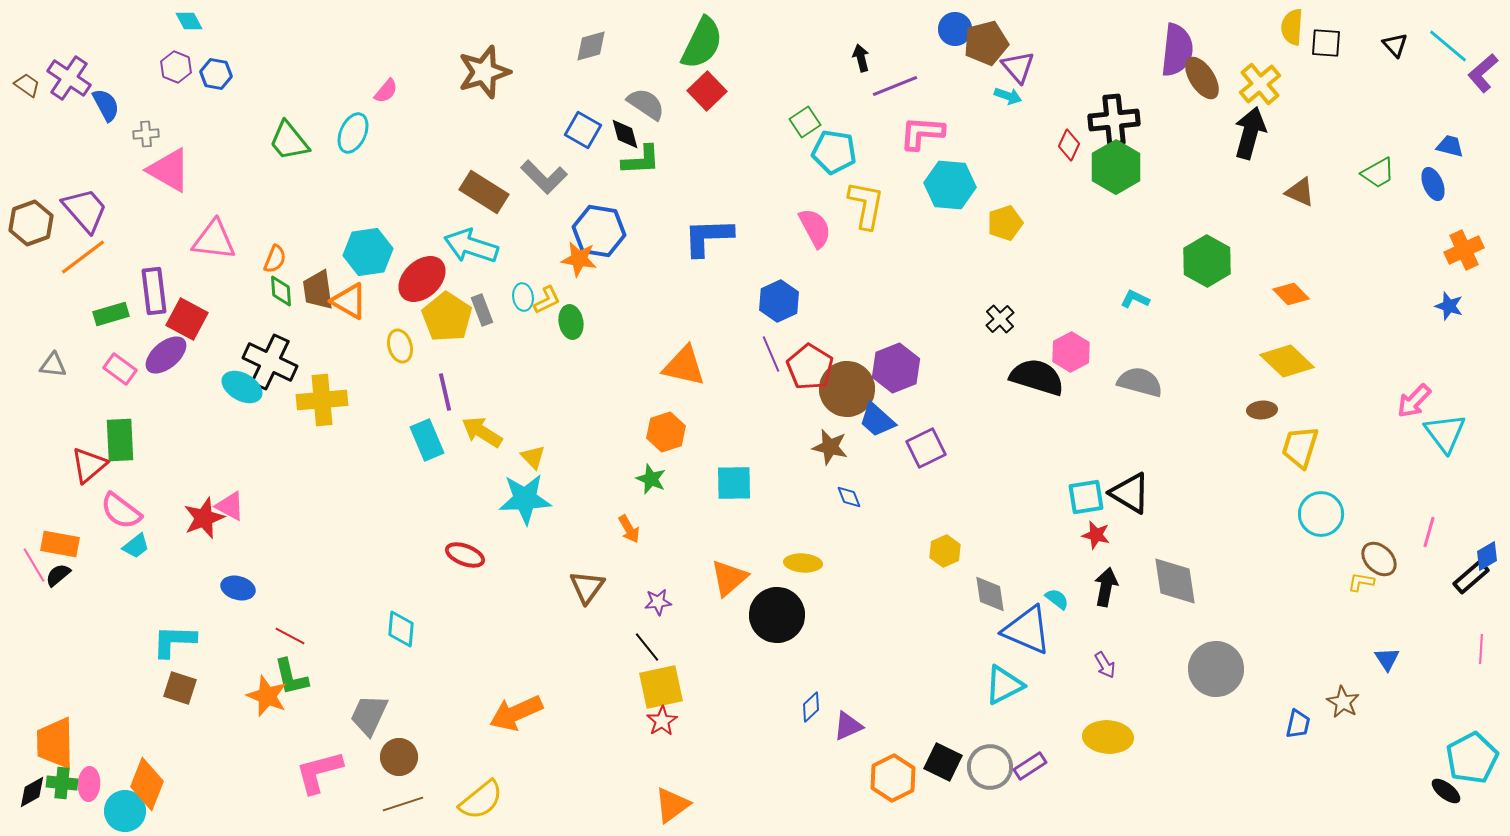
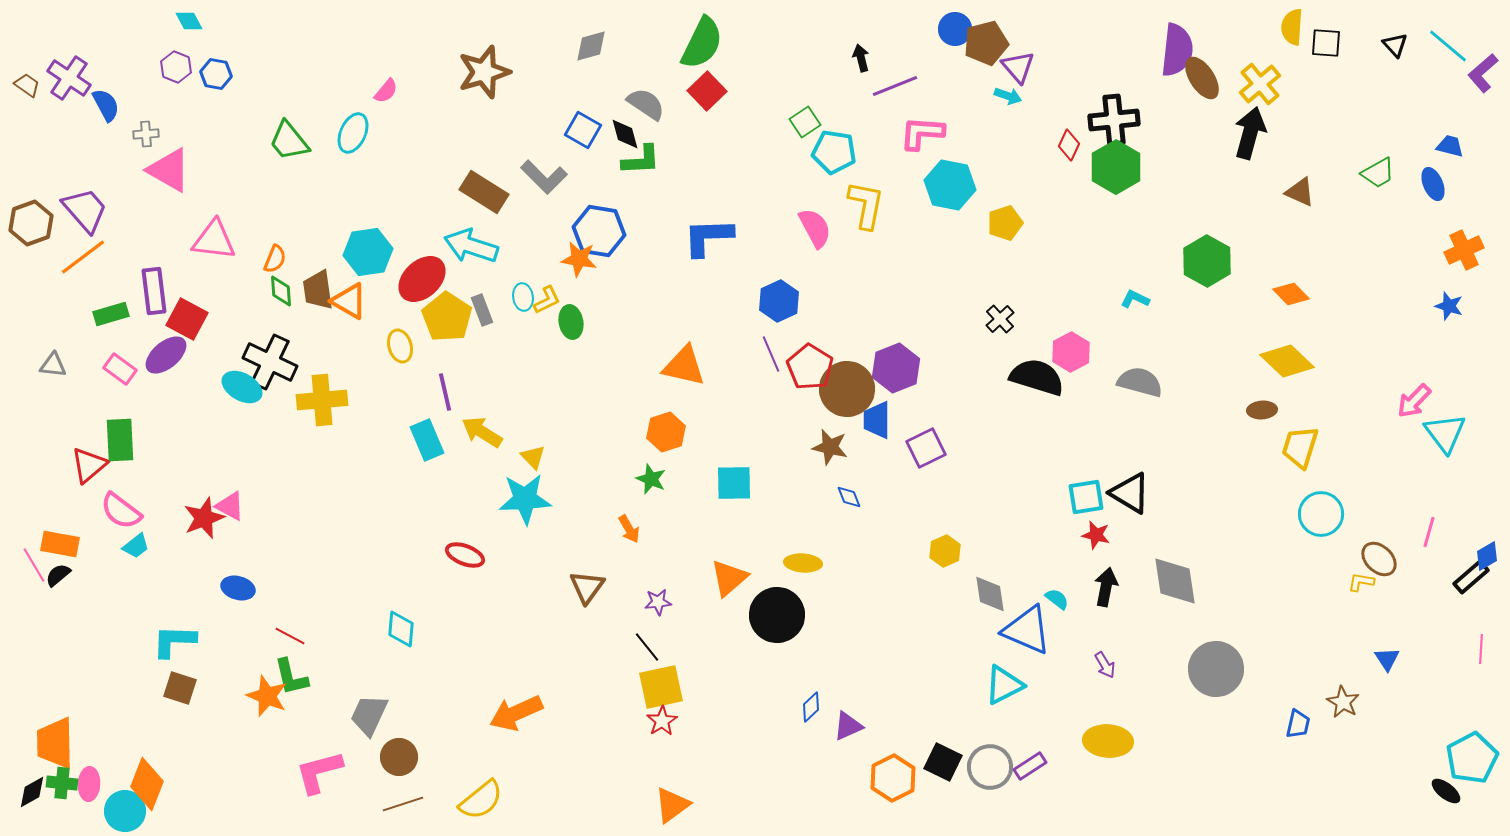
cyan hexagon at (950, 185): rotated 6 degrees clockwise
blue trapezoid at (877, 420): rotated 48 degrees clockwise
yellow ellipse at (1108, 737): moved 4 px down
